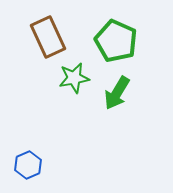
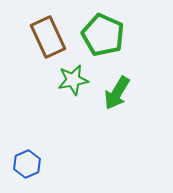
green pentagon: moved 13 px left, 6 px up
green star: moved 1 px left, 2 px down
blue hexagon: moved 1 px left, 1 px up
